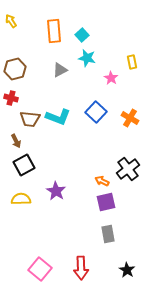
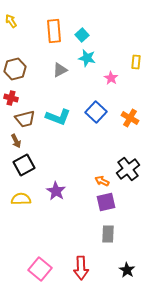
yellow rectangle: moved 4 px right; rotated 16 degrees clockwise
brown trapezoid: moved 5 px left; rotated 20 degrees counterclockwise
gray rectangle: rotated 12 degrees clockwise
